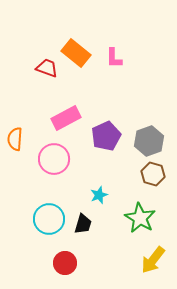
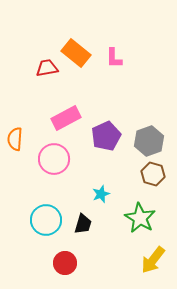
red trapezoid: rotated 30 degrees counterclockwise
cyan star: moved 2 px right, 1 px up
cyan circle: moved 3 px left, 1 px down
